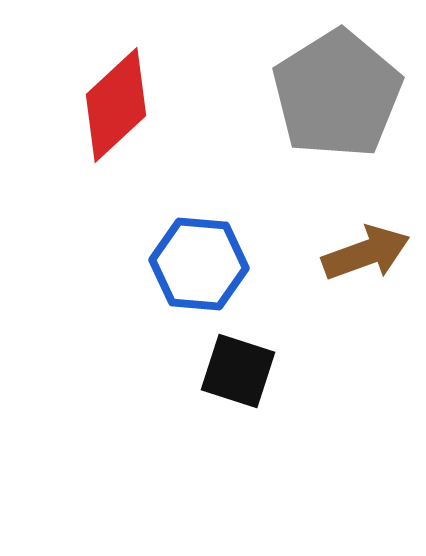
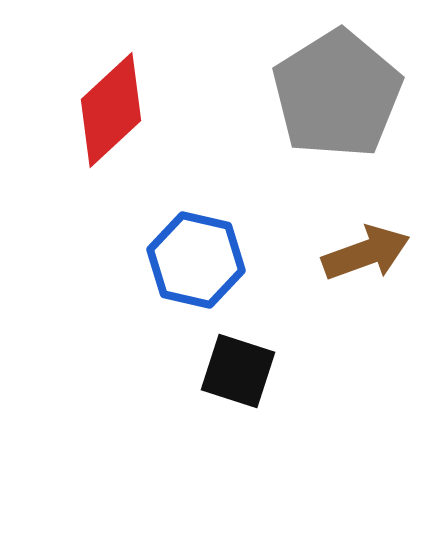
red diamond: moved 5 px left, 5 px down
blue hexagon: moved 3 px left, 4 px up; rotated 8 degrees clockwise
